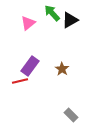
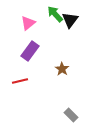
green arrow: moved 3 px right, 1 px down
black triangle: rotated 24 degrees counterclockwise
purple rectangle: moved 15 px up
